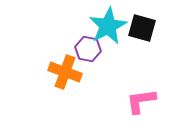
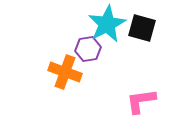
cyan star: moved 1 px left, 2 px up
purple hexagon: rotated 20 degrees counterclockwise
